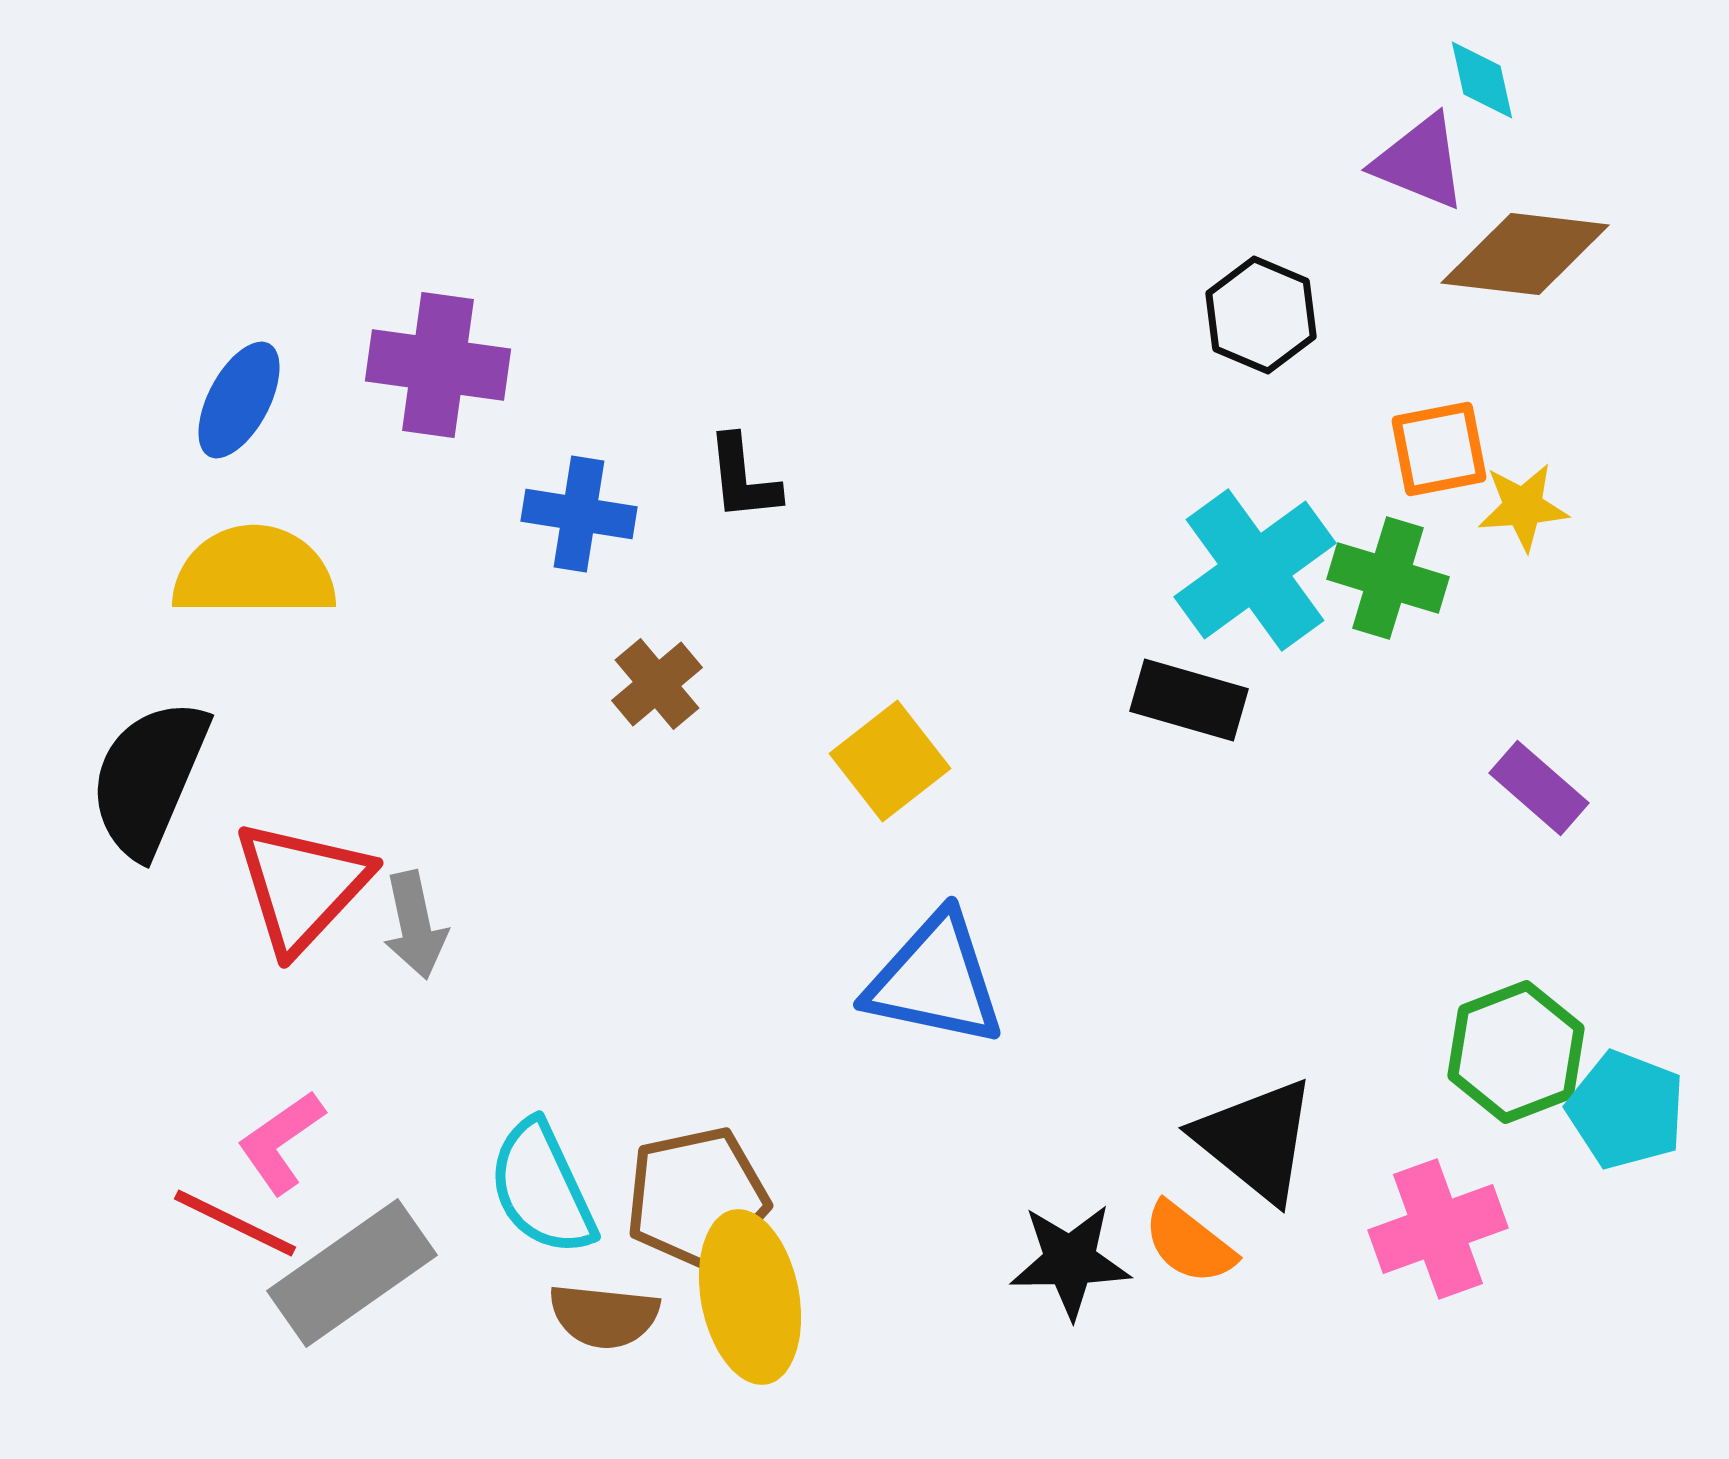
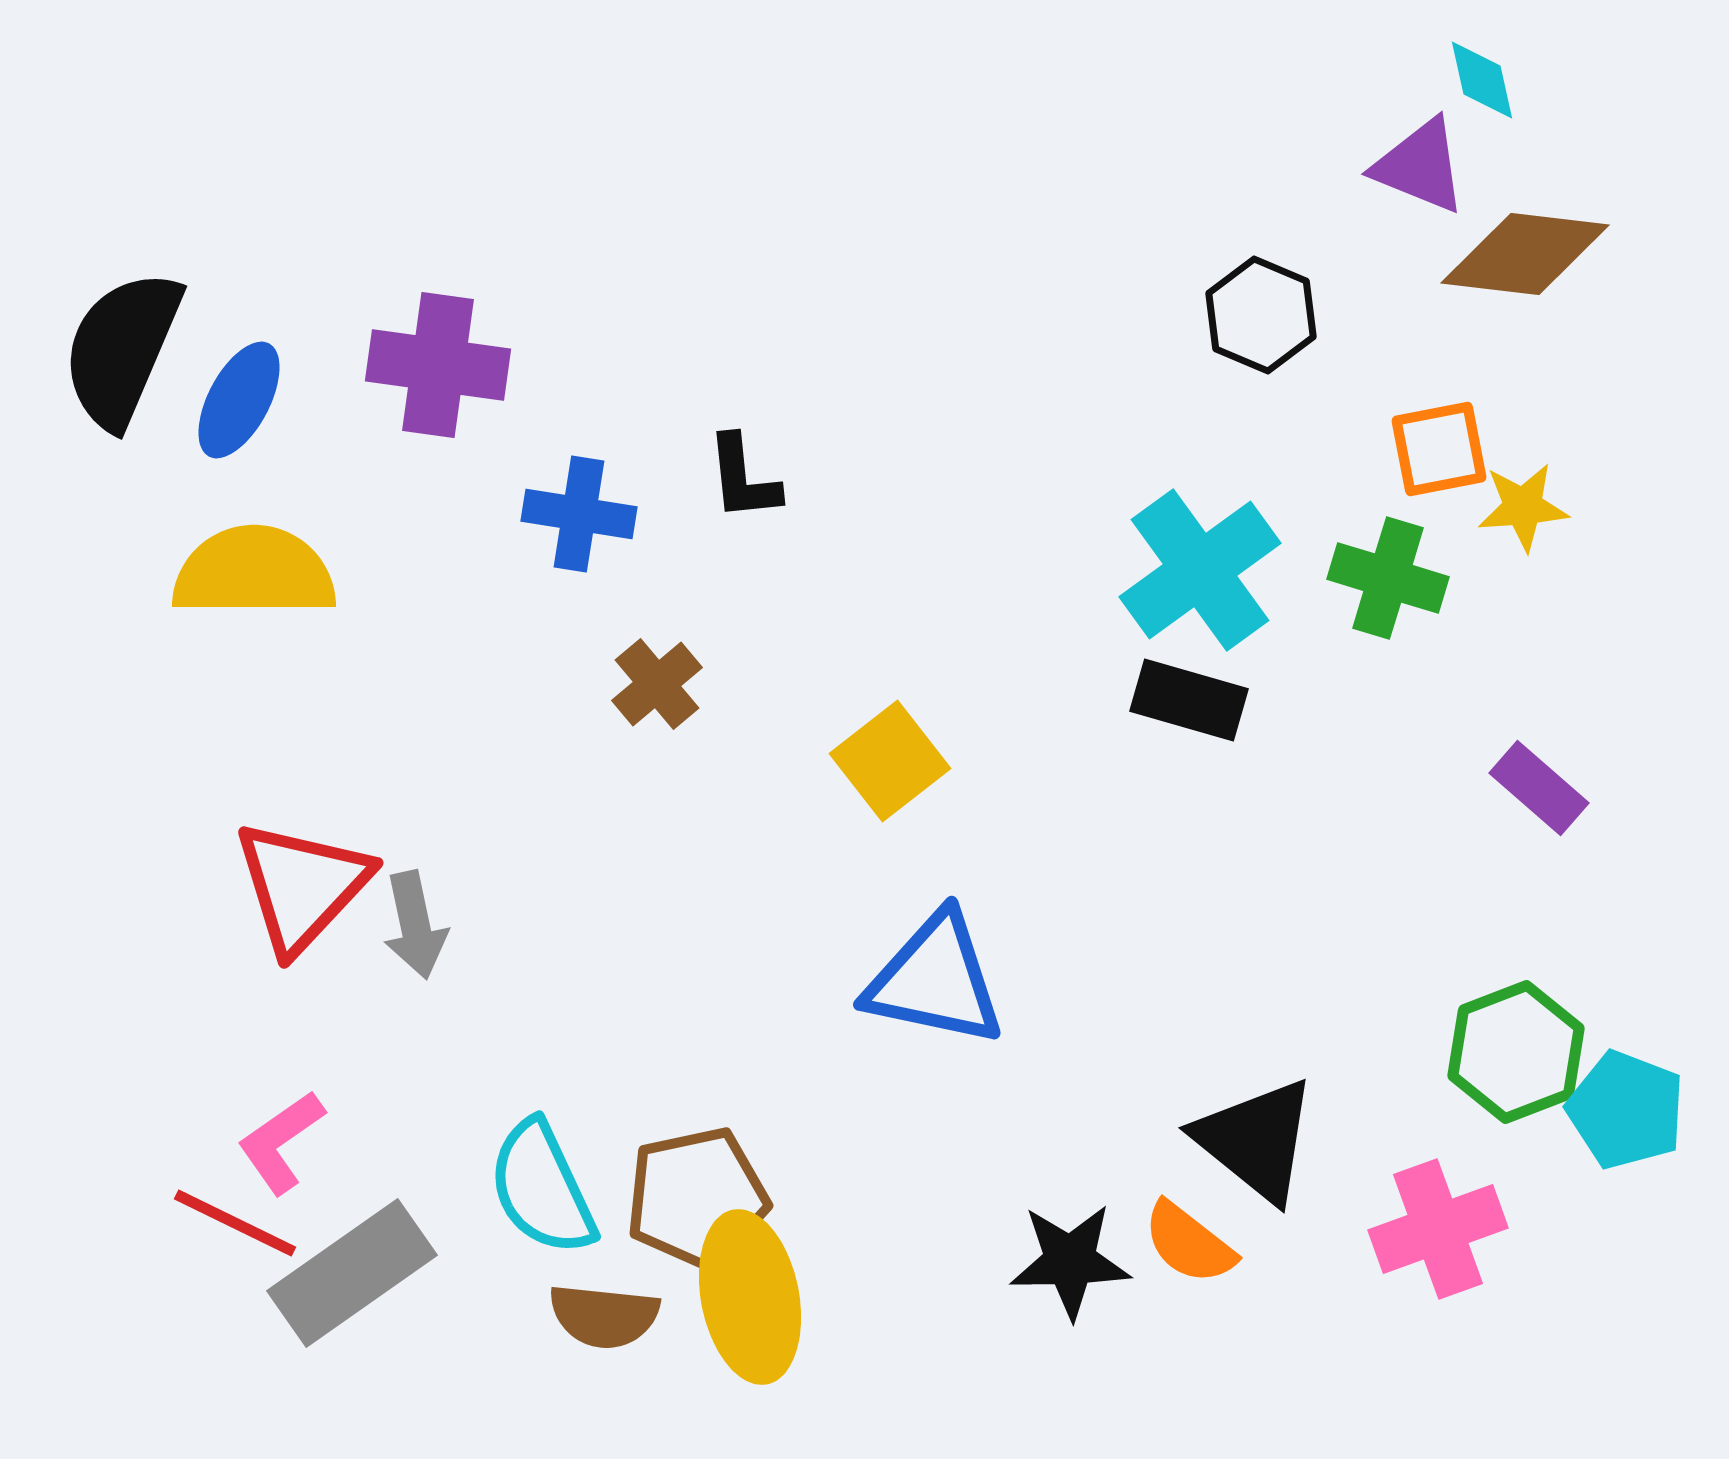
purple triangle: moved 4 px down
cyan cross: moved 55 px left
black semicircle: moved 27 px left, 429 px up
